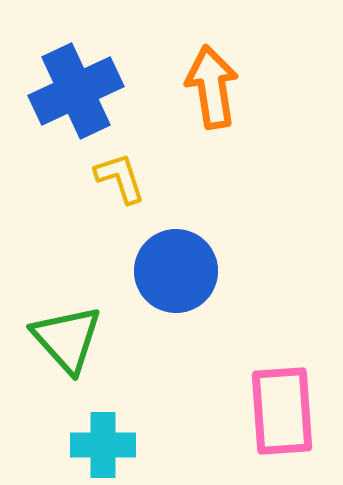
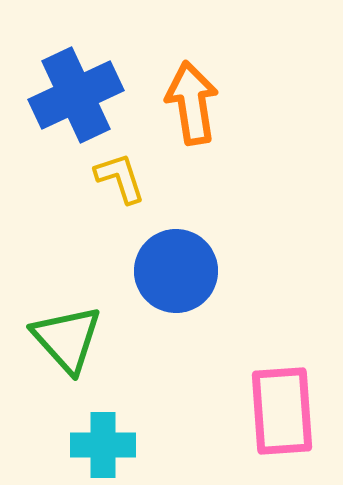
orange arrow: moved 20 px left, 16 px down
blue cross: moved 4 px down
